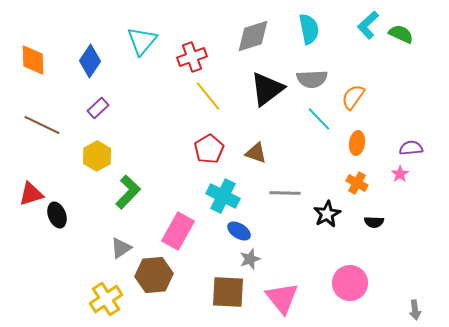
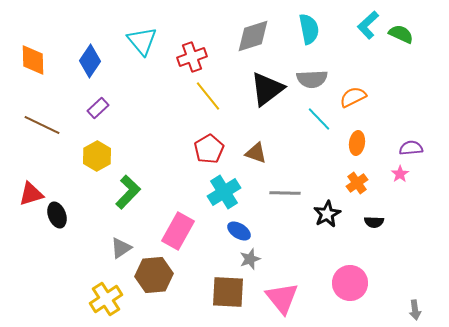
cyan triangle: rotated 20 degrees counterclockwise
orange semicircle: rotated 28 degrees clockwise
orange cross: rotated 25 degrees clockwise
cyan cross: moved 1 px right, 4 px up; rotated 32 degrees clockwise
